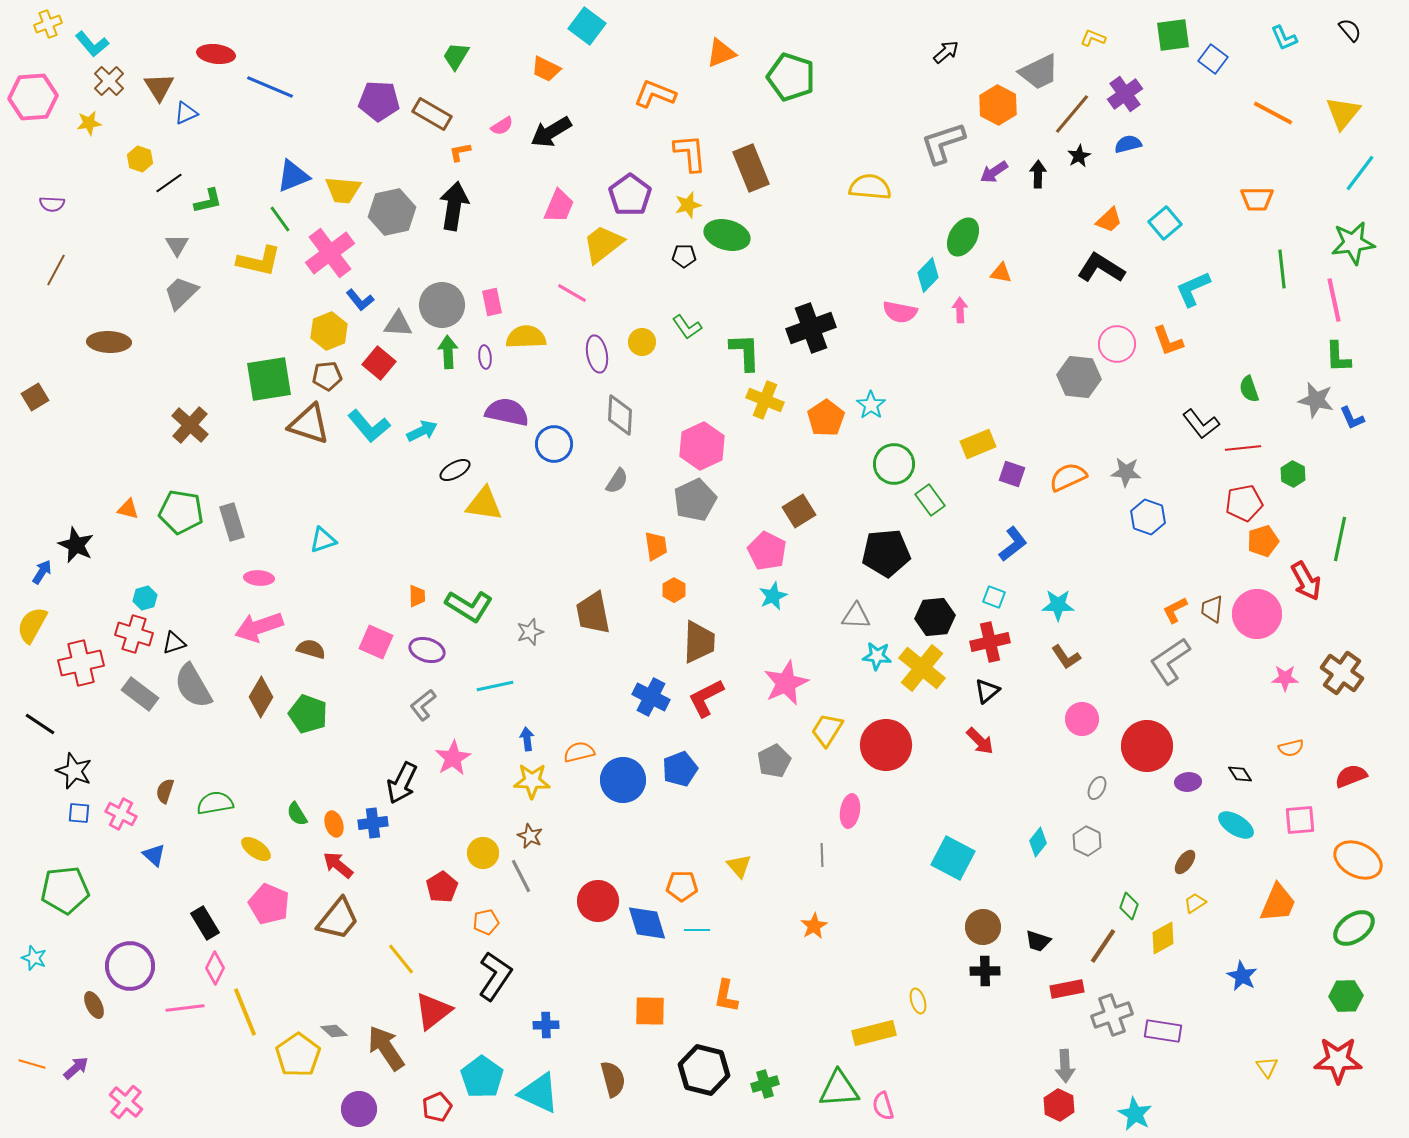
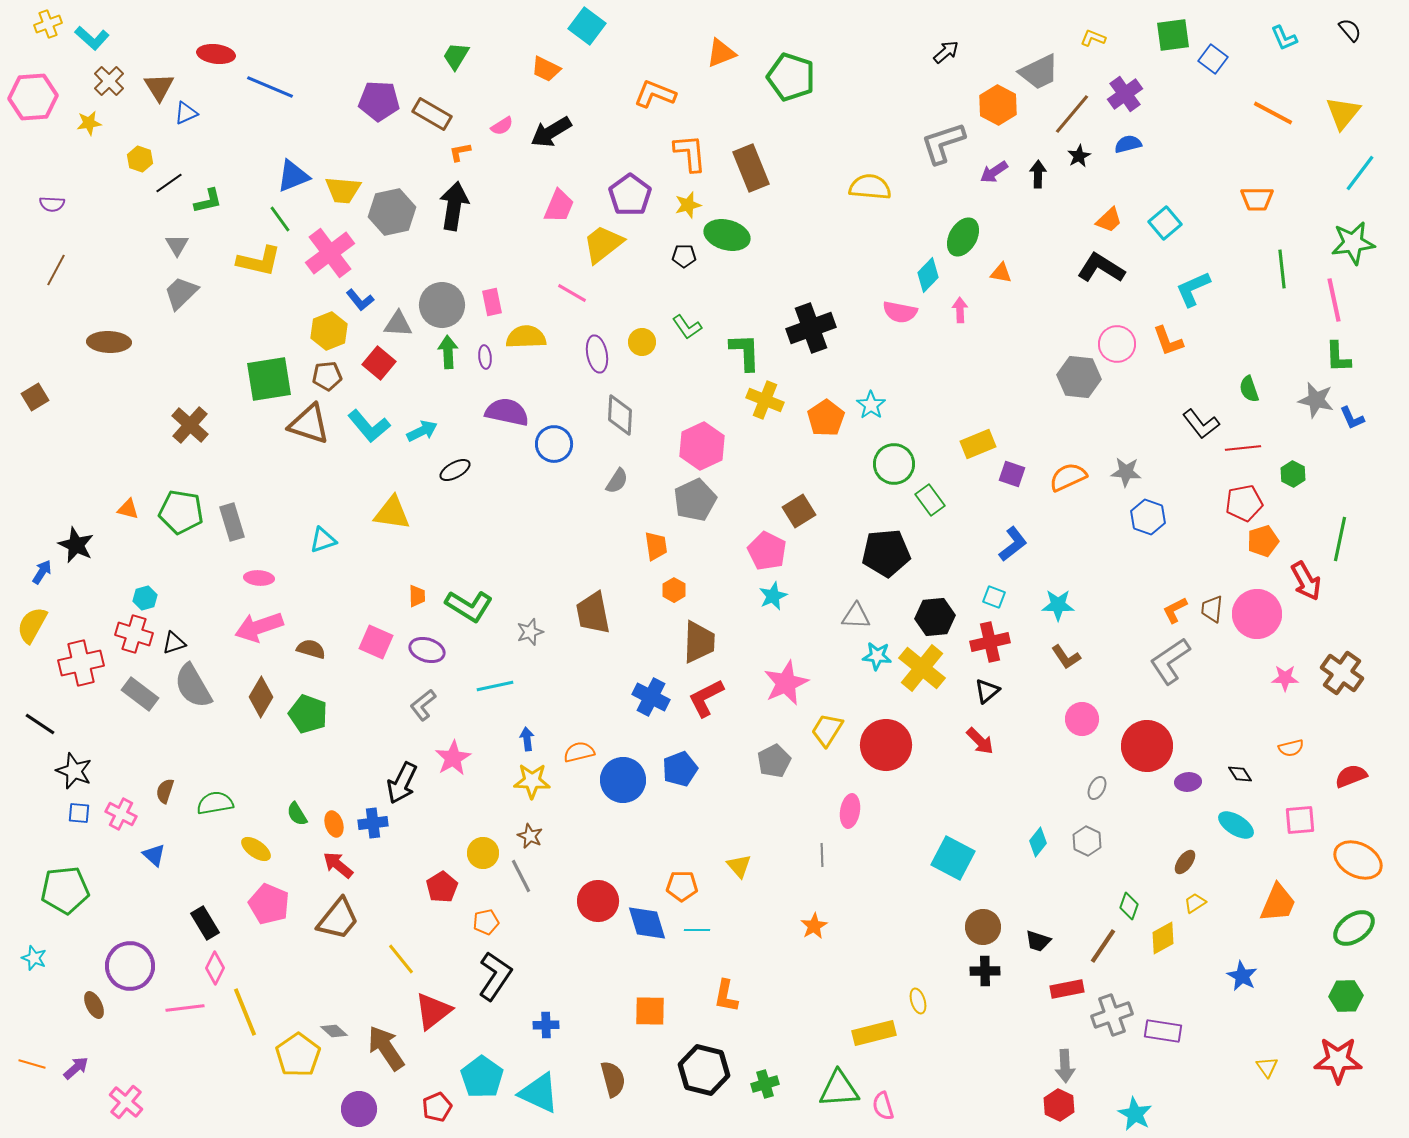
cyan L-shape at (92, 44): moved 6 px up; rotated 8 degrees counterclockwise
yellow triangle at (484, 504): moved 92 px left, 9 px down
